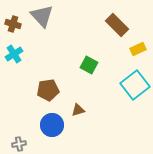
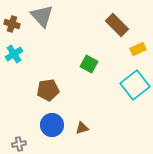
brown cross: moved 1 px left
green square: moved 1 px up
brown triangle: moved 4 px right, 18 px down
